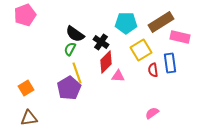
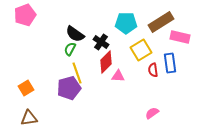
purple pentagon: rotated 15 degrees clockwise
